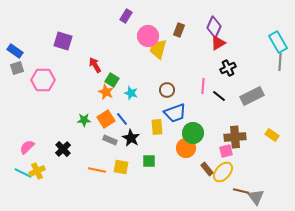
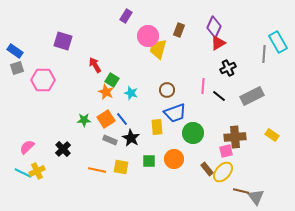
gray line at (280, 62): moved 16 px left, 8 px up
orange circle at (186, 148): moved 12 px left, 11 px down
